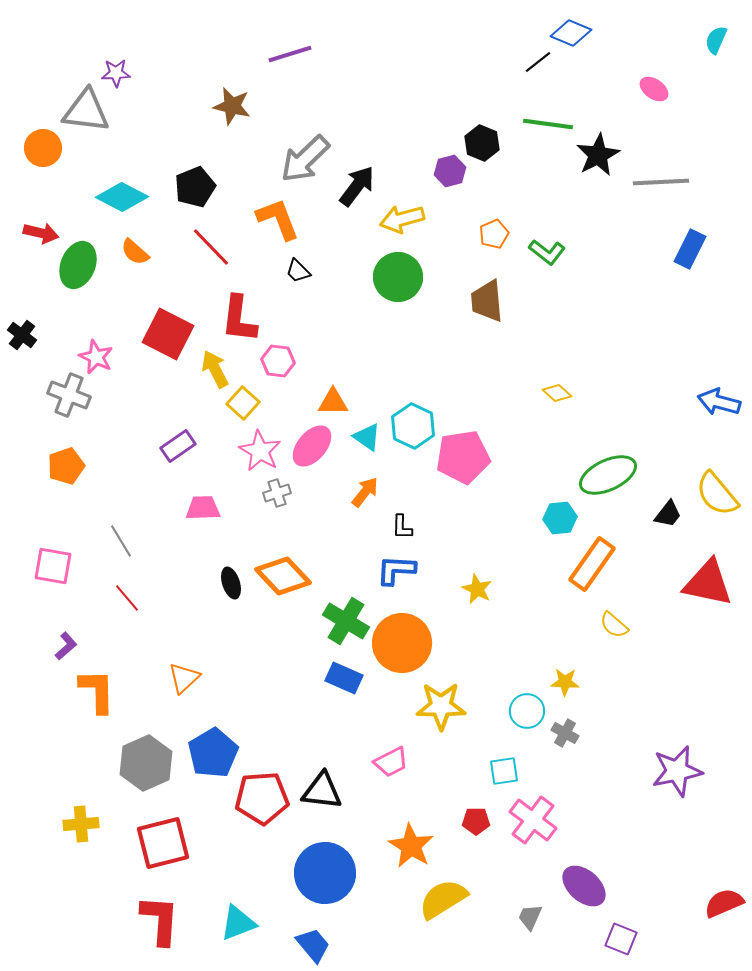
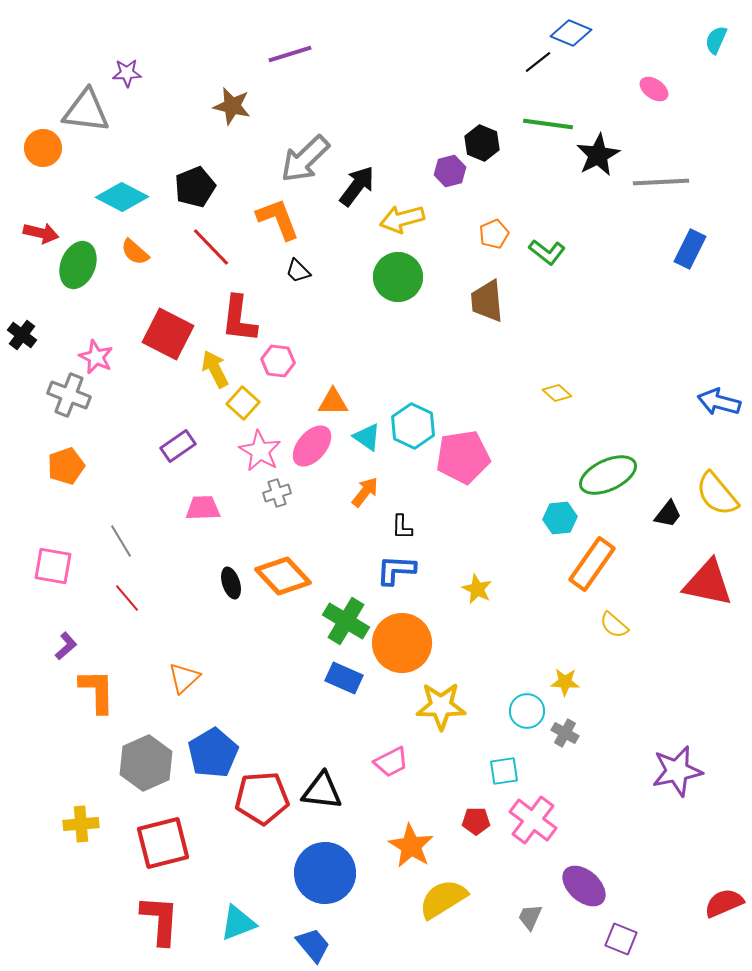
purple star at (116, 73): moved 11 px right
